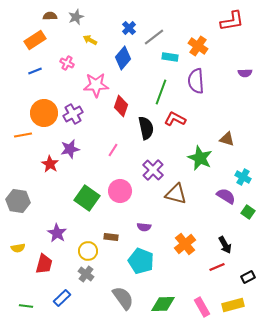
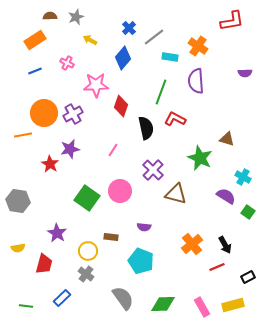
orange cross at (185, 244): moved 7 px right
